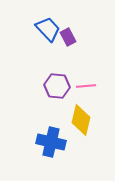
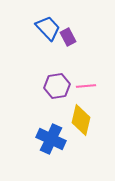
blue trapezoid: moved 1 px up
purple hexagon: rotated 15 degrees counterclockwise
blue cross: moved 3 px up; rotated 12 degrees clockwise
